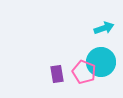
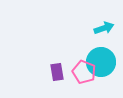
purple rectangle: moved 2 px up
